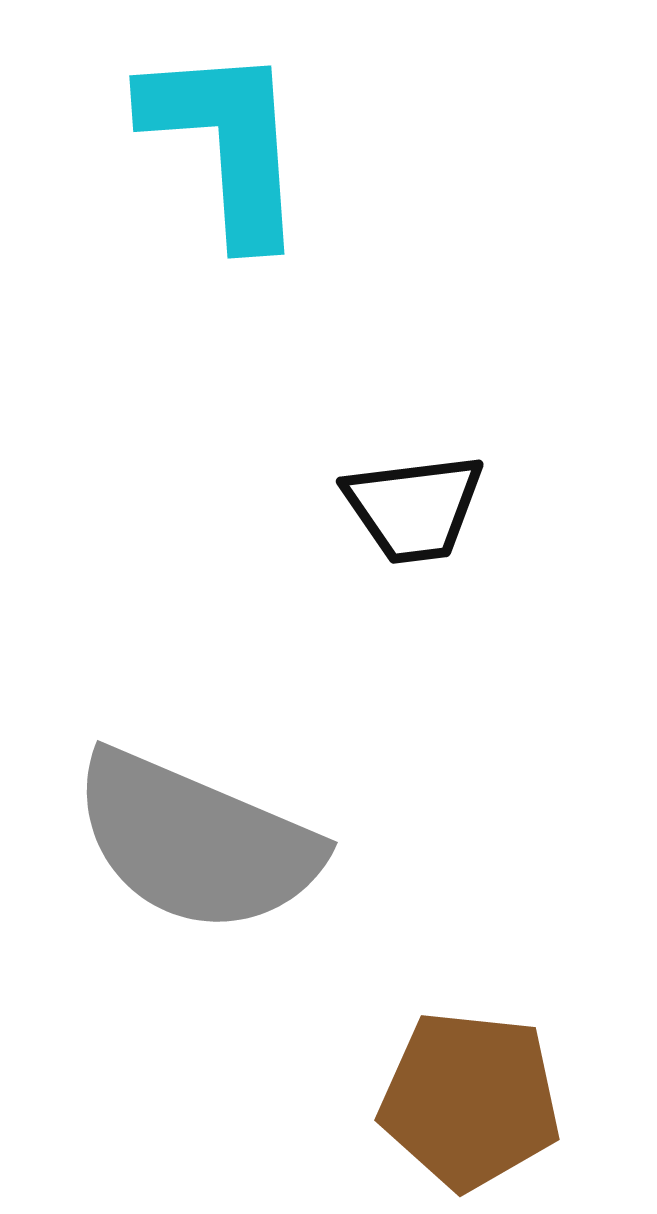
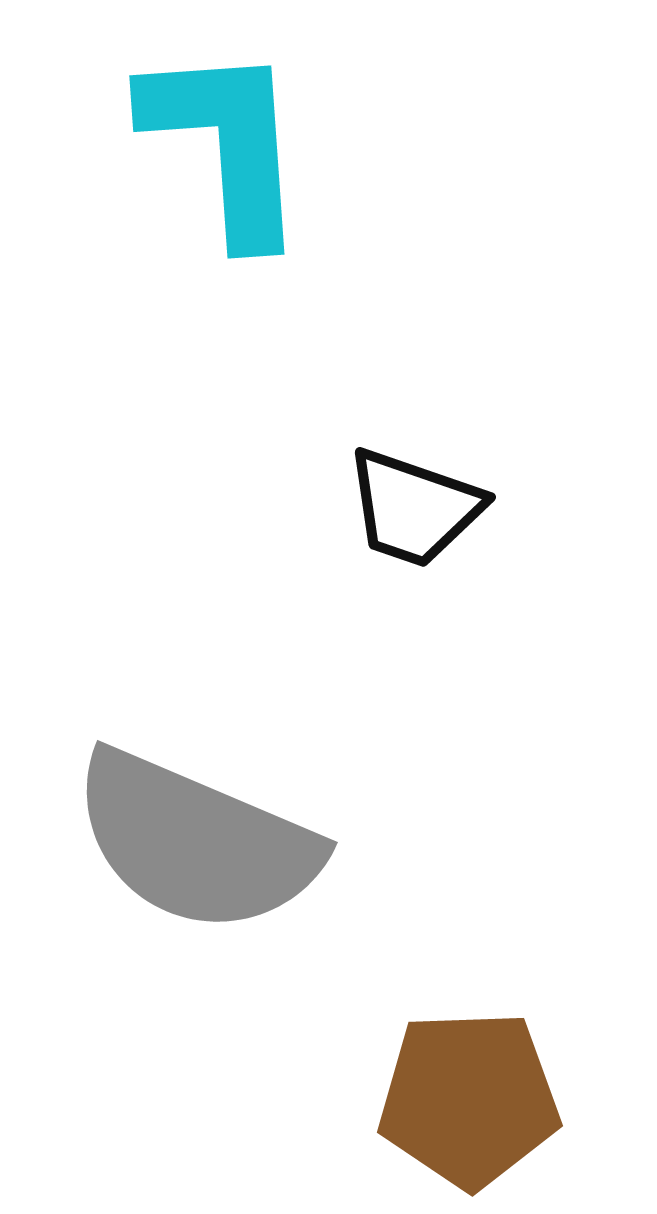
black trapezoid: rotated 26 degrees clockwise
brown pentagon: moved 1 px left, 1 px up; rotated 8 degrees counterclockwise
